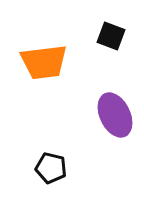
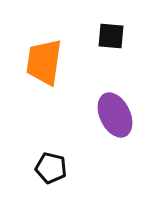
black square: rotated 16 degrees counterclockwise
orange trapezoid: rotated 105 degrees clockwise
